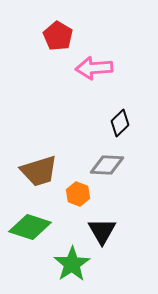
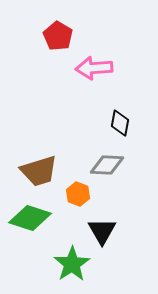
black diamond: rotated 36 degrees counterclockwise
green diamond: moved 9 px up
